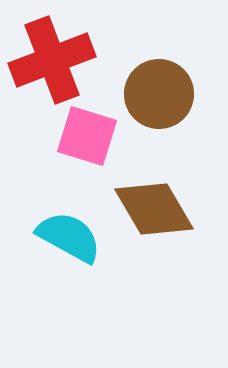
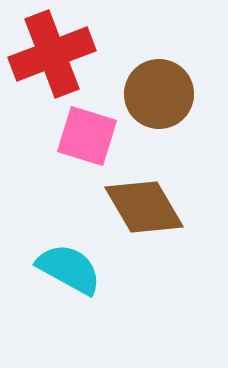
red cross: moved 6 px up
brown diamond: moved 10 px left, 2 px up
cyan semicircle: moved 32 px down
